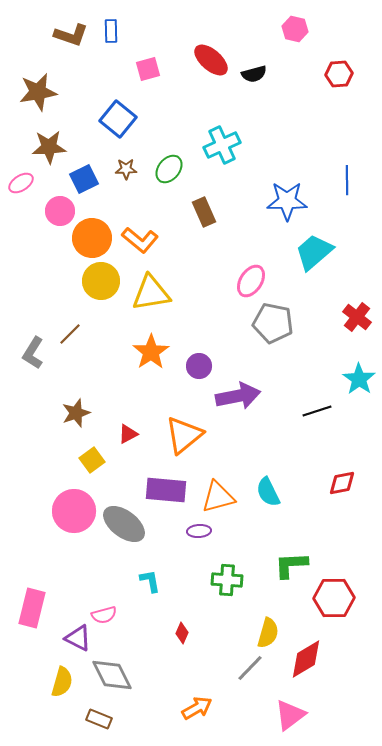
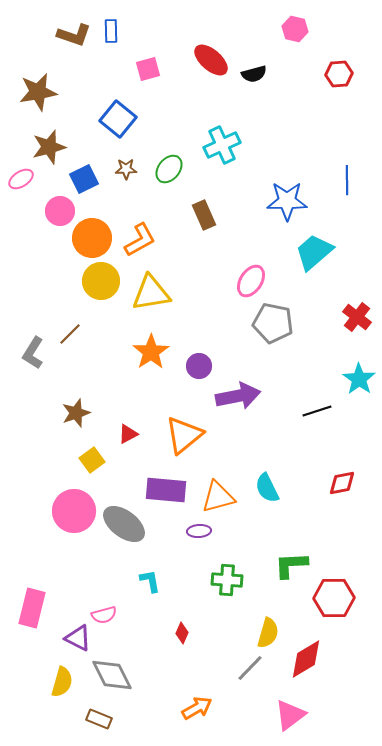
brown L-shape at (71, 35): moved 3 px right
brown star at (49, 147): rotated 12 degrees counterclockwise
pink ellipse at (21, 183): moved 4 px up
brown rectangle at (204, 212): moved 3 px down
orange L-shape at (140, 240): rotated 69 degrees counterclockwise
cyan semicircle at (268, 492): moved 1 px left, 4 px up
